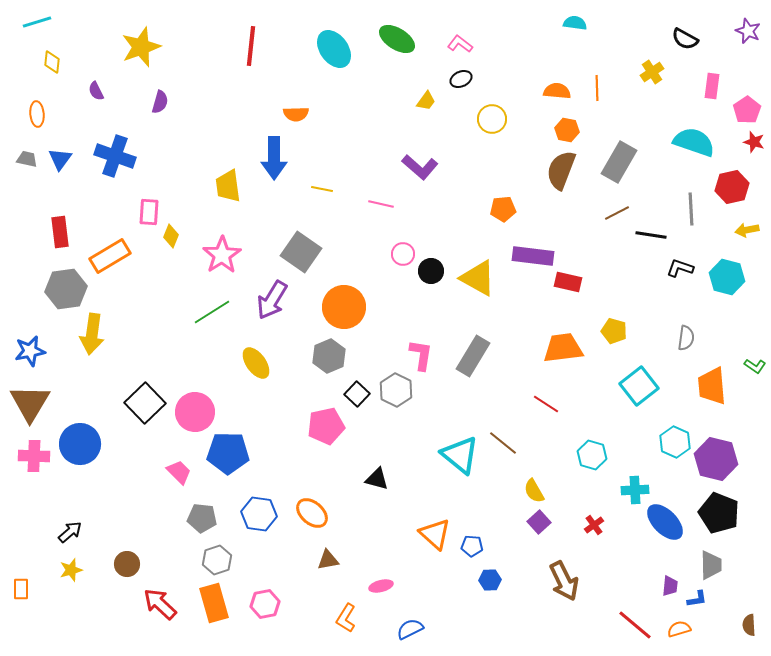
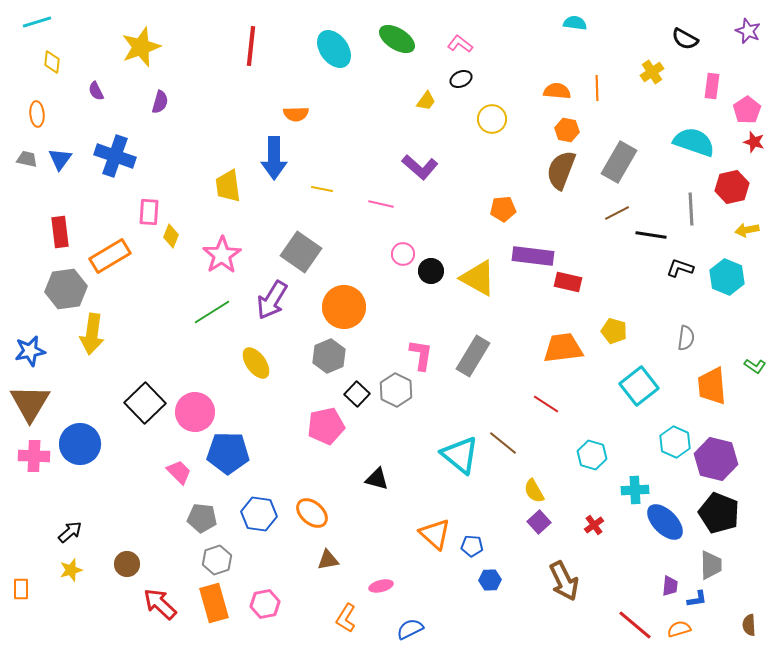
cyan hexagon at (727, 277): rotated 8 degrees clockwise
